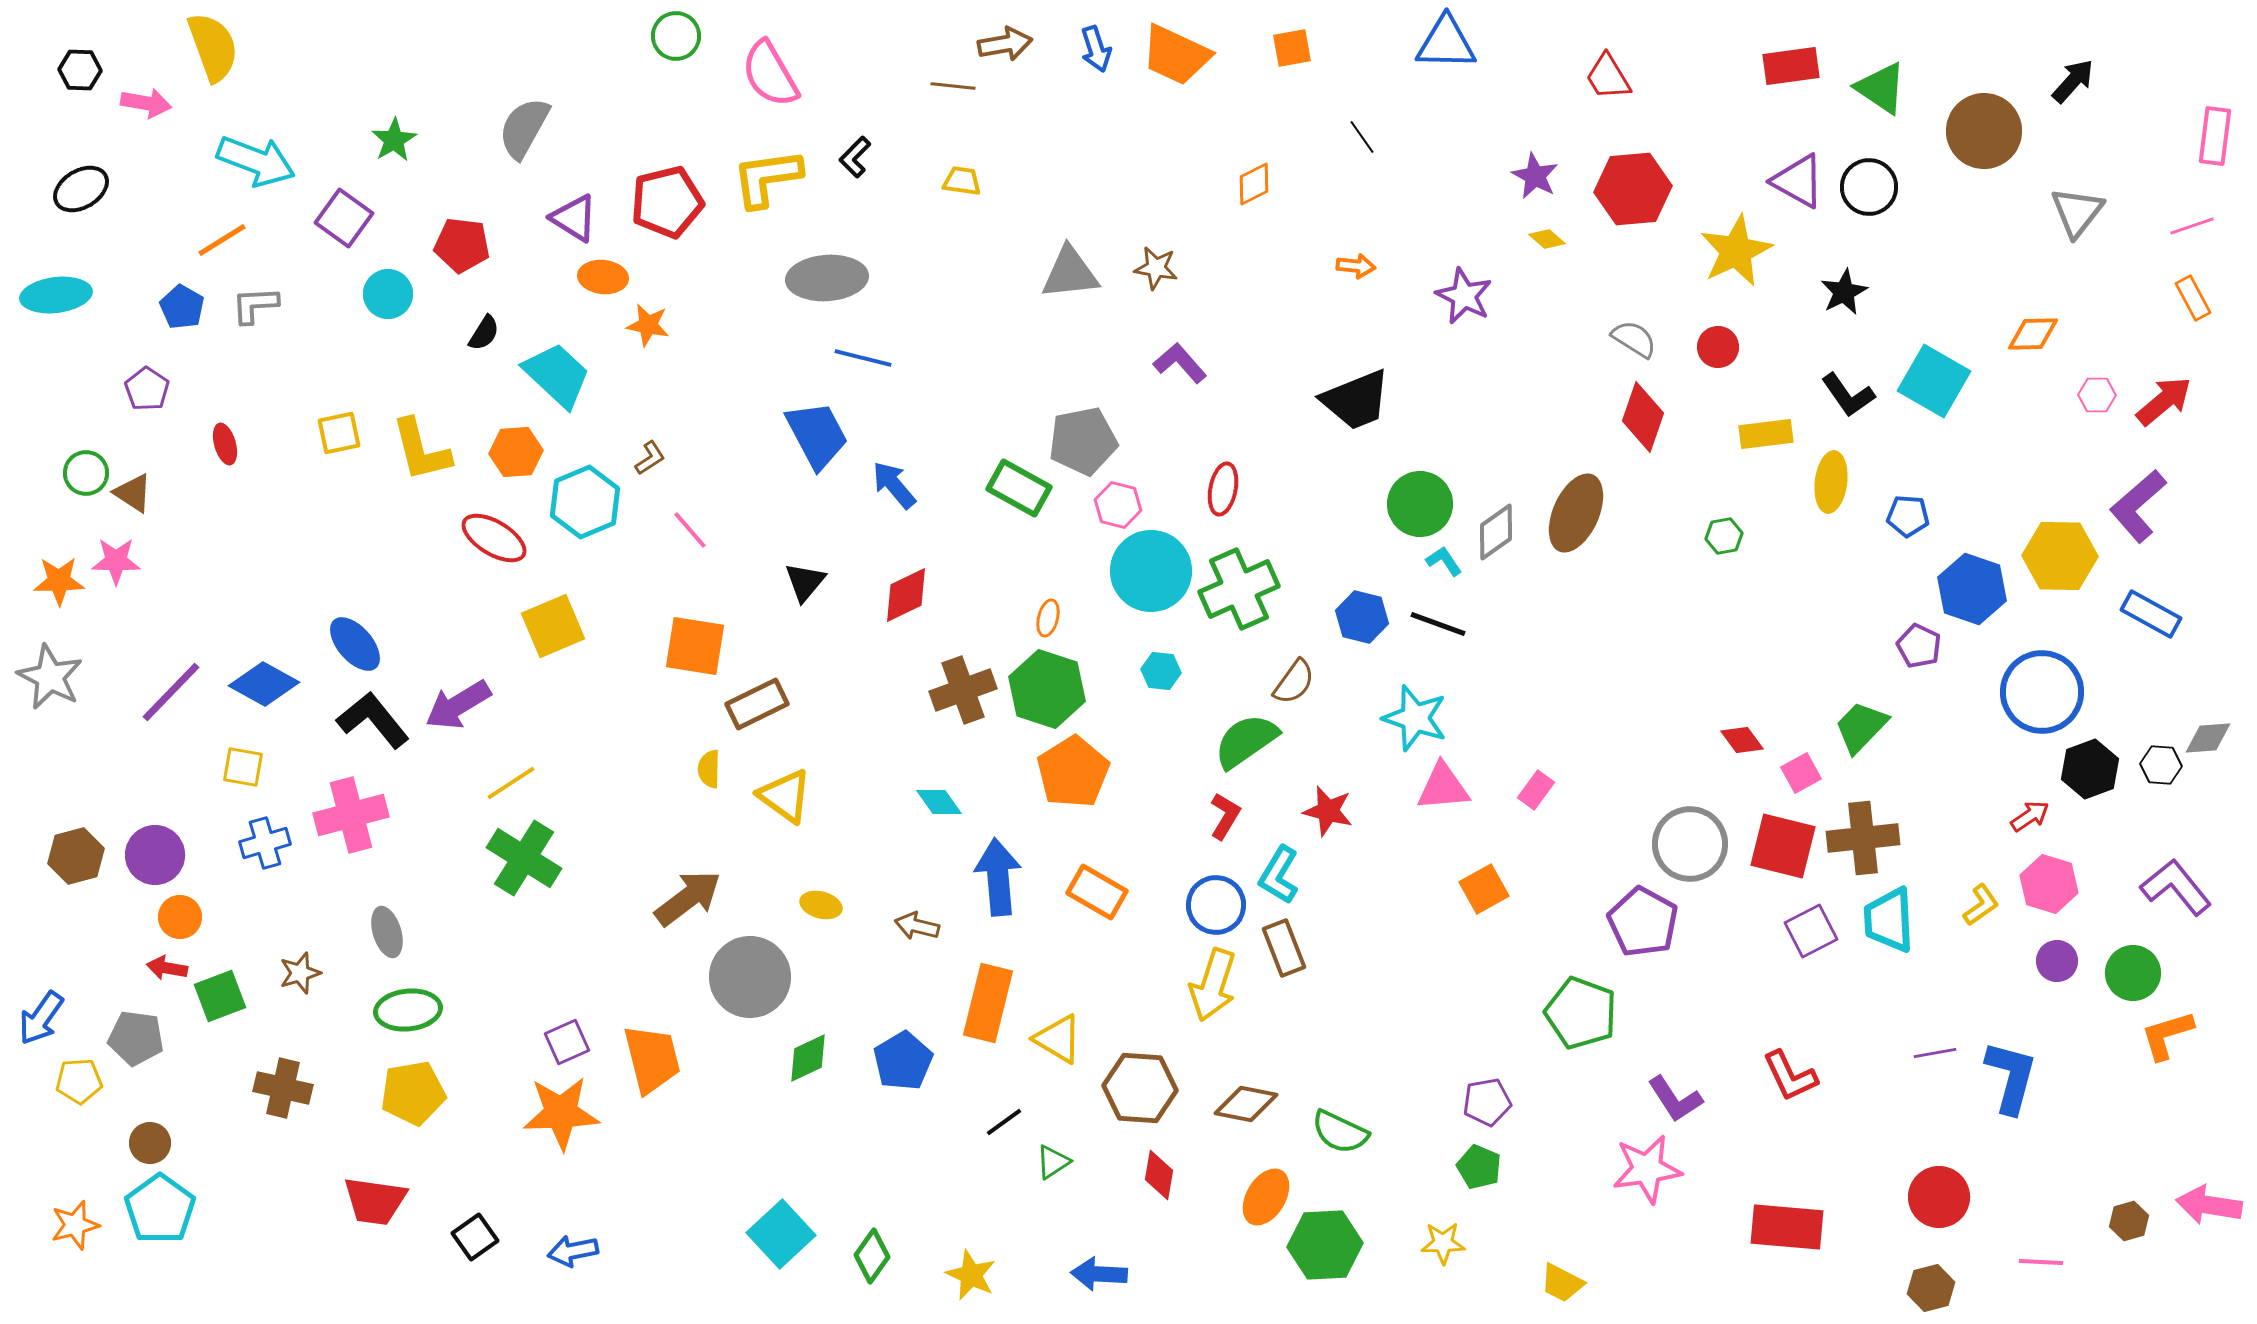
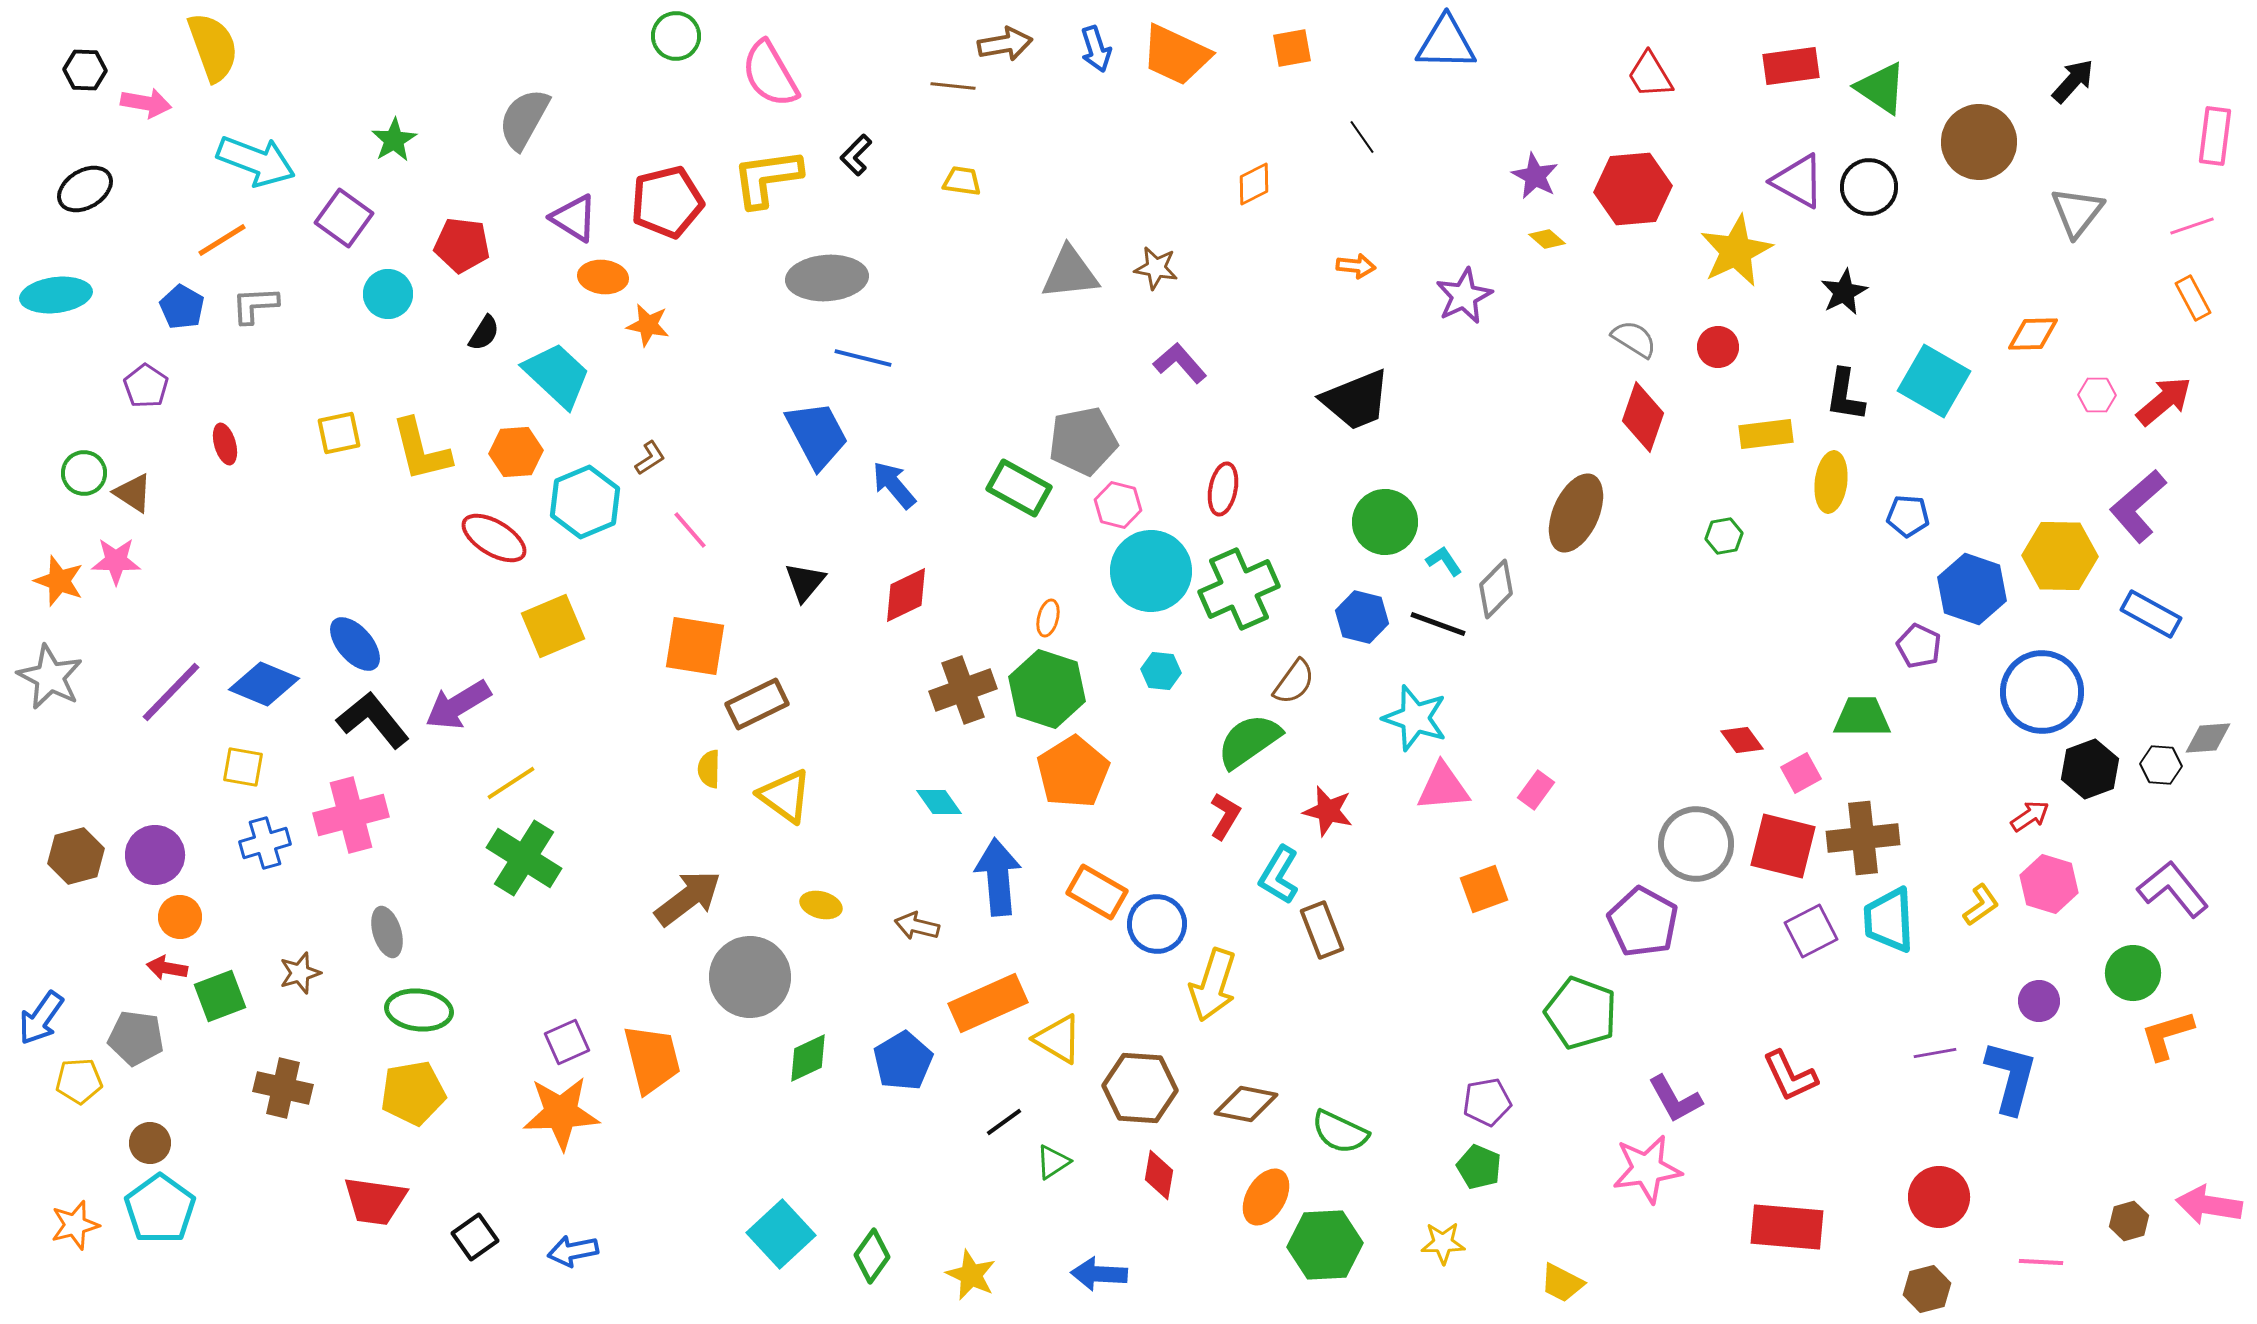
black hexagon at (80, 70): moved 5 px right
red trapezoid at (1608, 77): moved 42 px right, 2 px up
gray semicircle at (524, 128): moved 9 px up
brown circle at (1984, 131): moved 5 px left, 11 px down
black L-shape at (855, 157): moved 1 px right, 2 px up
black ellipse at (81, 189): moved 4 px right
purple star at (1464, 296): rotated 20 degrees clockwise
purple pentagon at (147, 389): moved 1 px left, 3 px up
black L-shape at (1848, 395): moved 3 px left; rotated 44 degrees clockwise
green circle at (86, 473): moved 2 px left
green circle at (1420, 504): moved 35 px left, 18 px down
gray diamond at (1496, 532): moved 57 px down; rotated 10 degrees counterclockwise
orange star at (59, 581): rotated 21 degrees clockwise
blue diamond at (264, 684): rotated 6 degrees counterclockwise
green trapezoid at (1861, 727): moved 1 px right, 10 px up; rotated 46 degrees clockwise
green semicircle at (1246, 741): moved 3 px right
gray circle at (1690, 844): moved 6 px right
purple L-shape at (2176, 887): moved 3 px left, 2 px down
orange square at (1484, 889): rotated 9 degrees clockwise
blue circle at (1216, 905): moved 59 px left, 19 px down
brown rectangle at (1284, 948): moved 38 px right, 18 px up
purple circle at (2057, 961): moved 18 px left, 40 px down
orange rectangle at (988, 1003): rotated 52 degrees clockwise
green ellipse at (408, 1010): moved 11 px right; rotated 12 degrees clockwise
purple L-shape at (1675, 1099): rotated 4 degrees clockwise
brown hexagon at (1931, 1288): moved 4 px left, 1 px down
